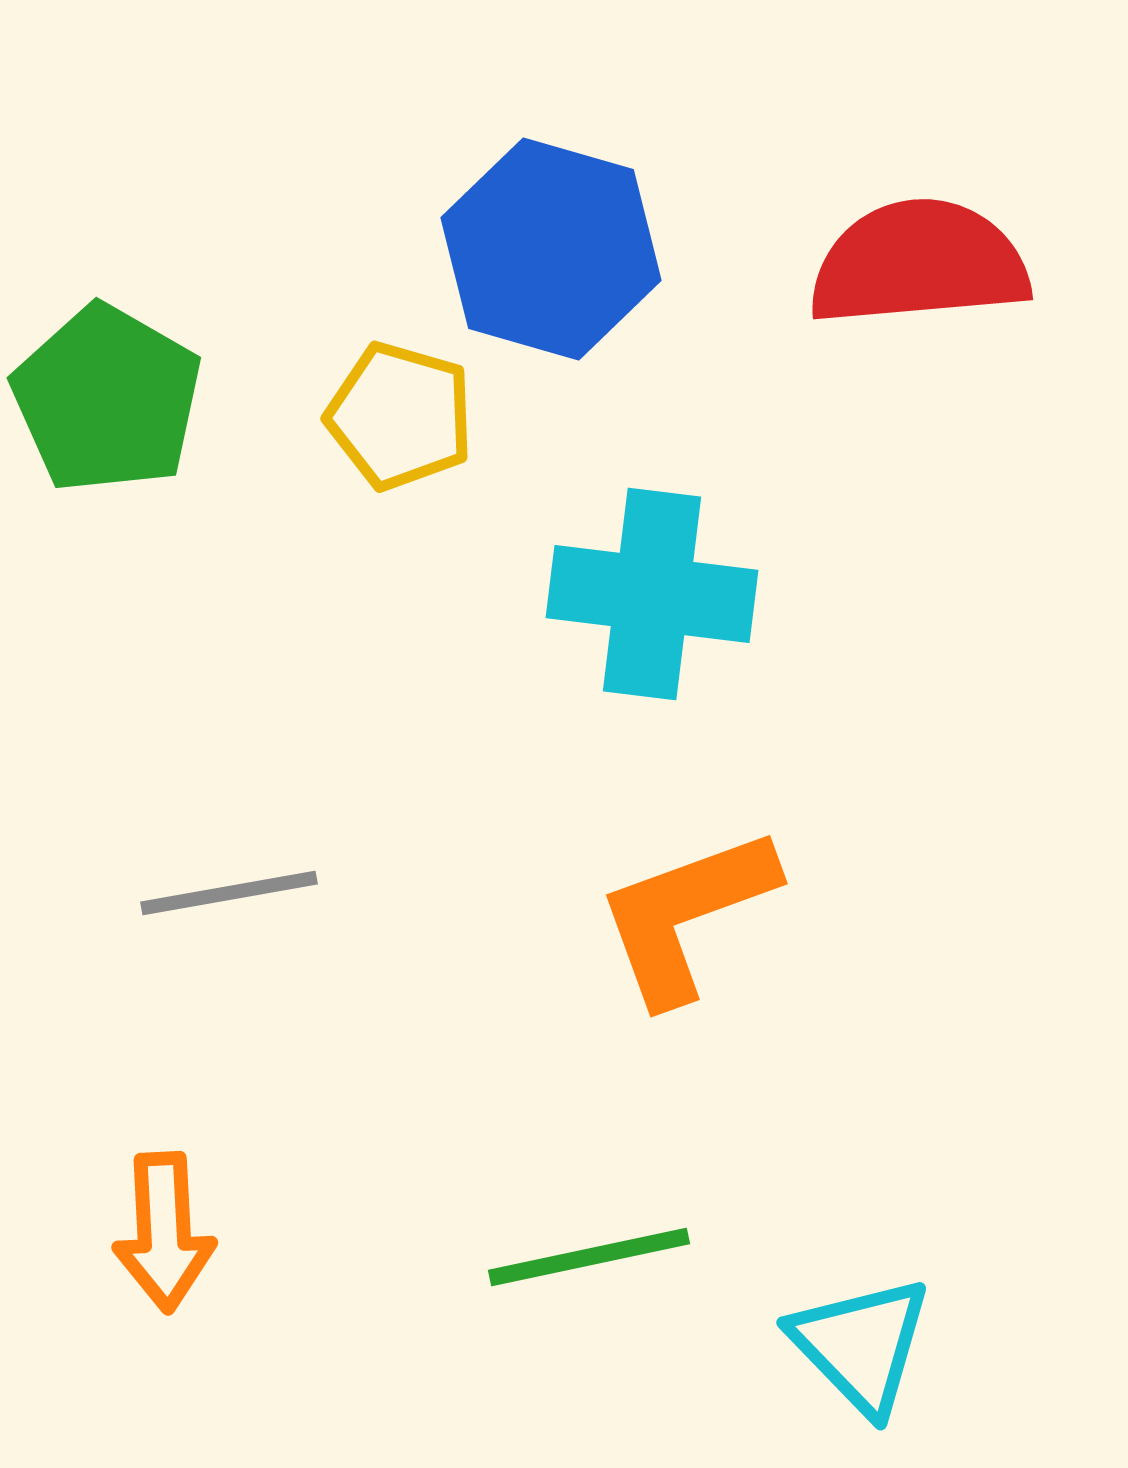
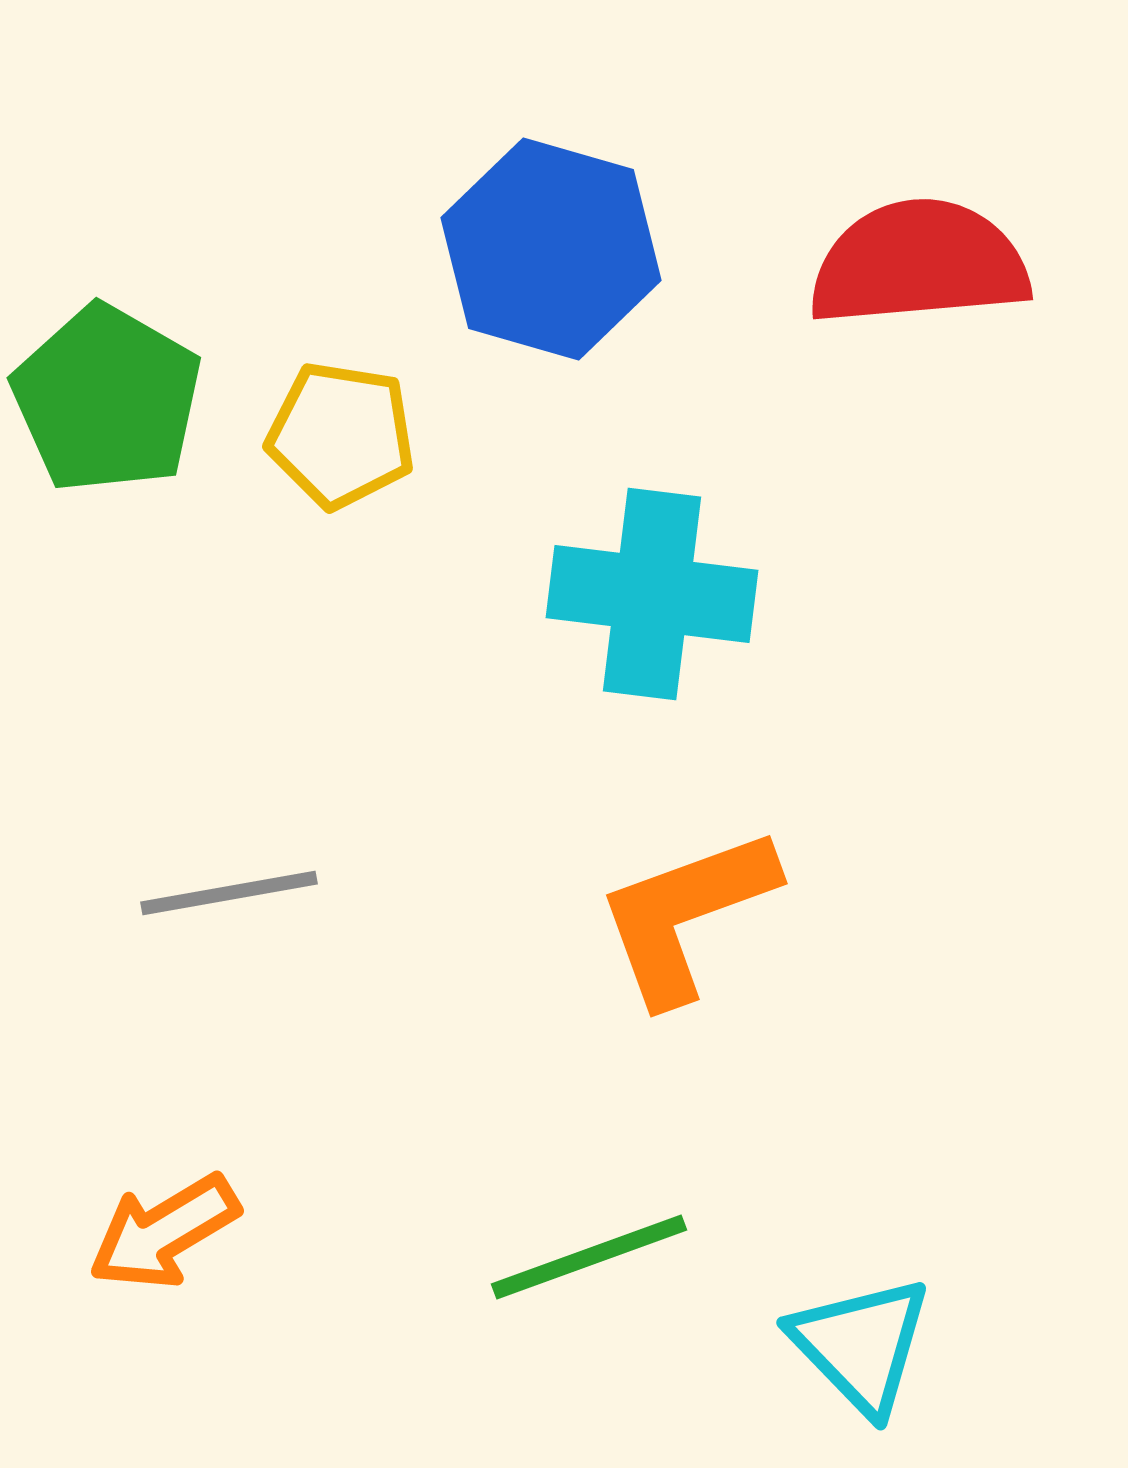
yellow pentagon: moved 59 px left, 19 px down; rotated 7 degrees counterclockwise
orange arrow: rotated 62 degrees clockwise
green line: rotated 8 degrees counterclockwise
